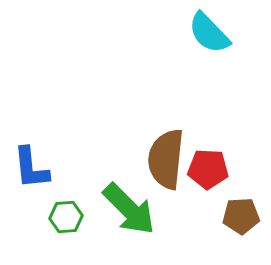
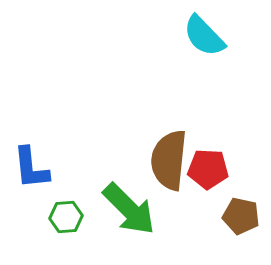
cyan semicircle: moved 5 px left, 3 px down
brown semicircle: moved 3 px right, 1 px down
brown pentagon: rotated 15 degrees clockwise
